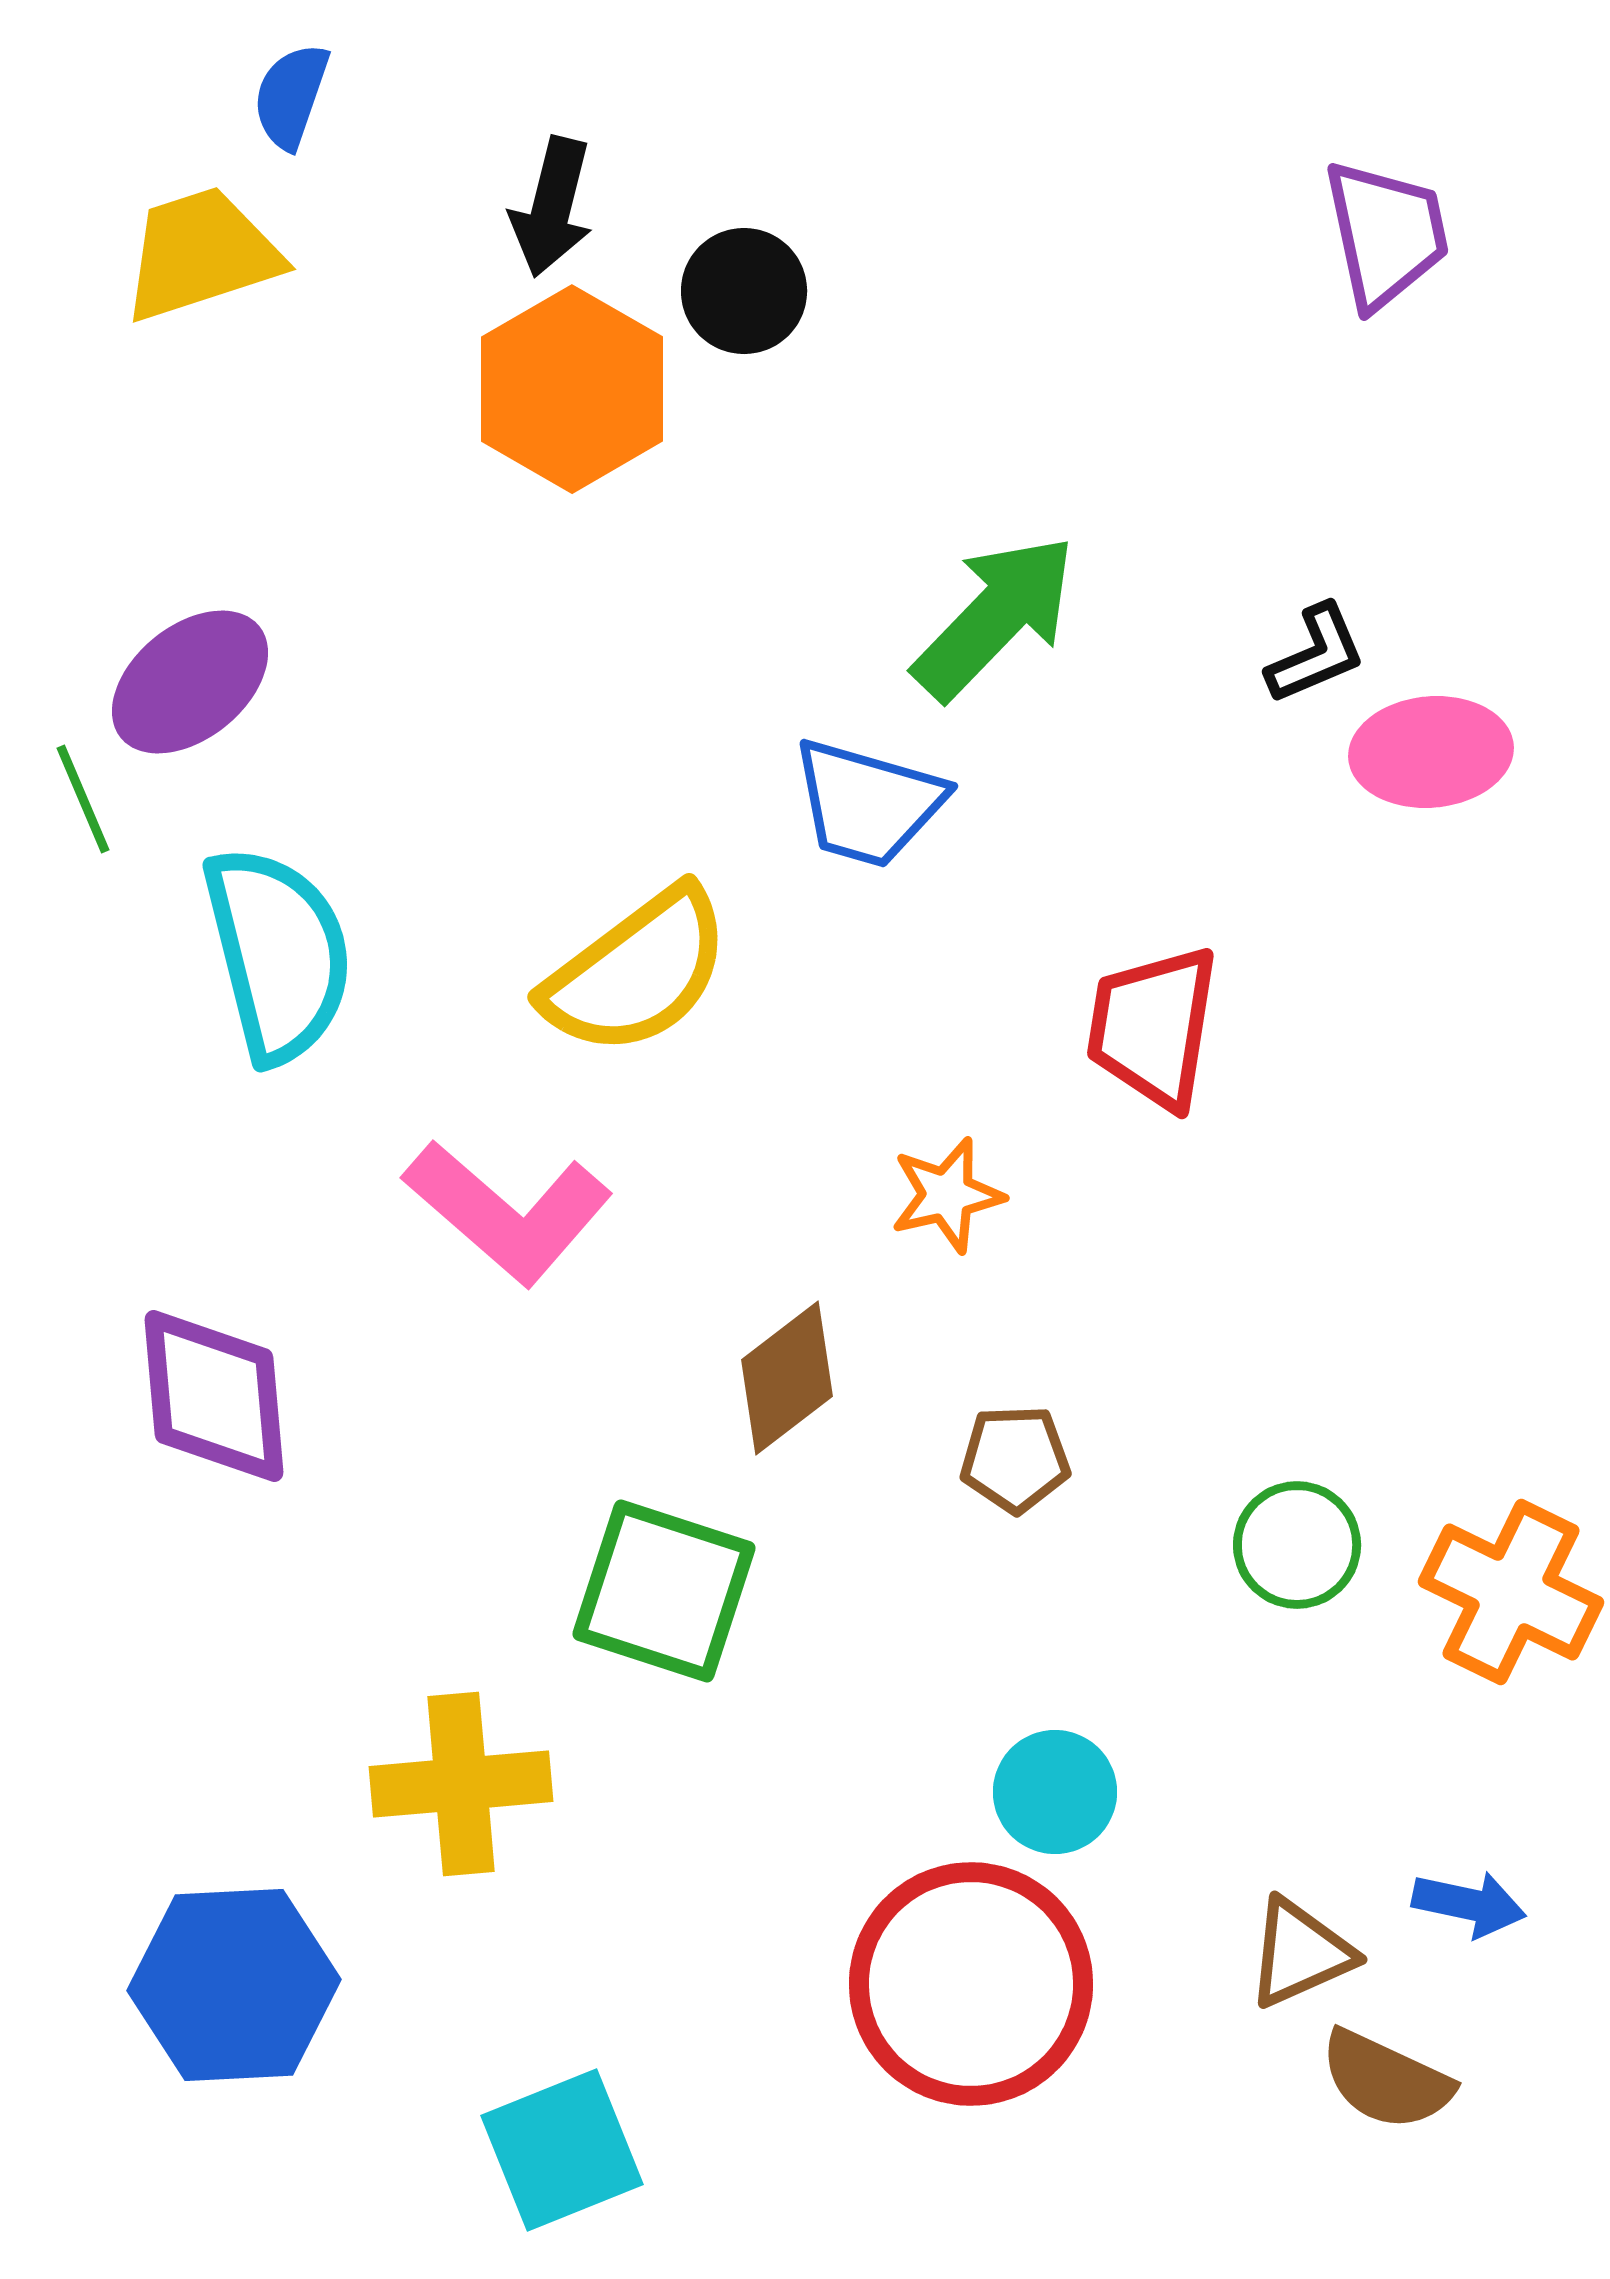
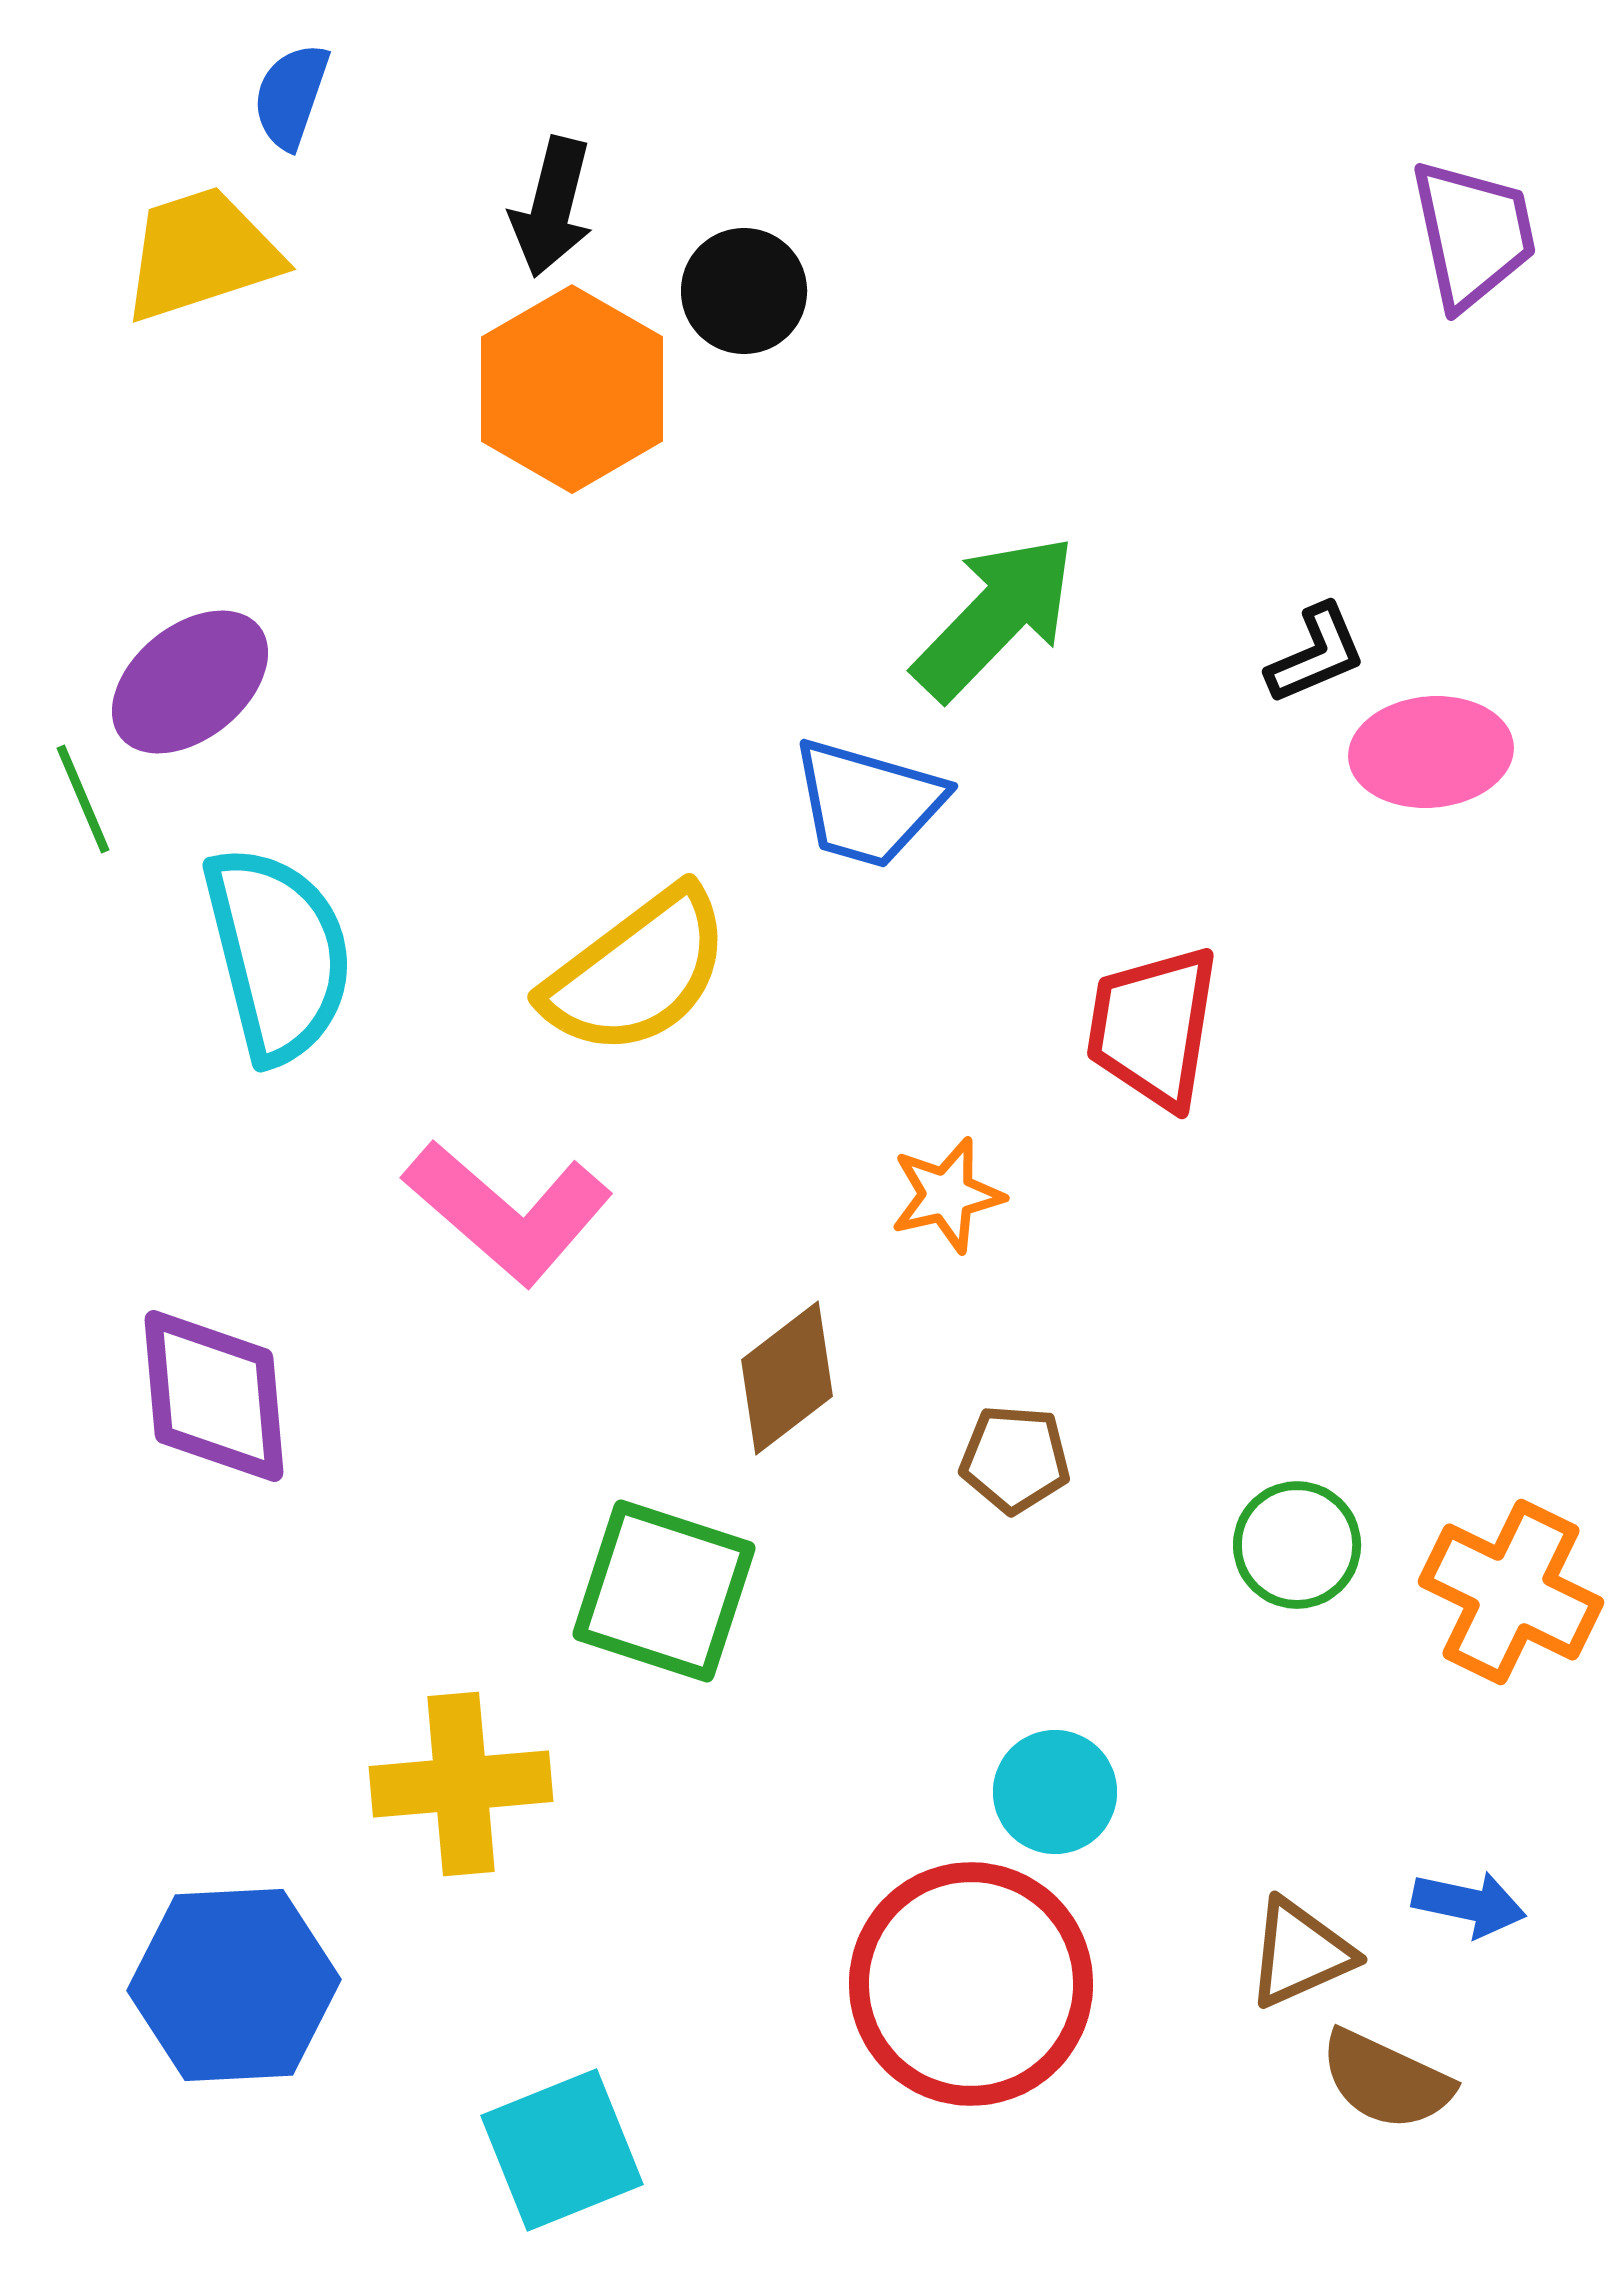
purple trapezoid: moved 87 px right
brown pentagon: rotated 6 degrees clockwise
